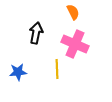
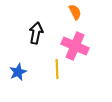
orange semicircle: moved 2 px right
pink cross: moved 2 px down
blue star: rotated 18 degrees counterclockwise
